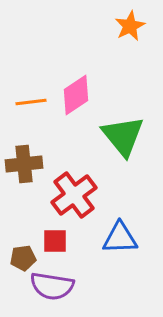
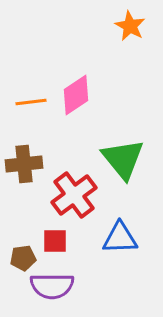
orange star: rotated 16 degrees counterclockwise
green triangle: moved 23 px down
purple semicircle: rotated 9 degrees counterclockwise
